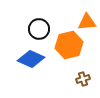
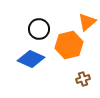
orange triangle: rotated 36 degrees counterclockwise
